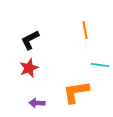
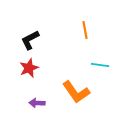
orange L-shape: rotated 116 degrees counterclockwise
